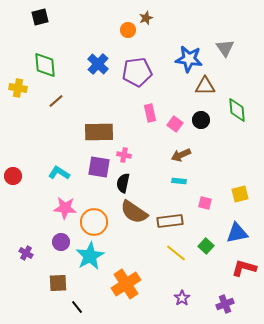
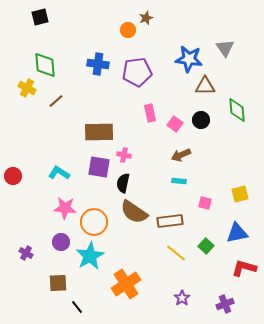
blue cross at (98, 64): rotated 35 degrees counterclockwise
yellow cross at (18, 88): moved 9 px right; rotated 18 degrees clockwise
